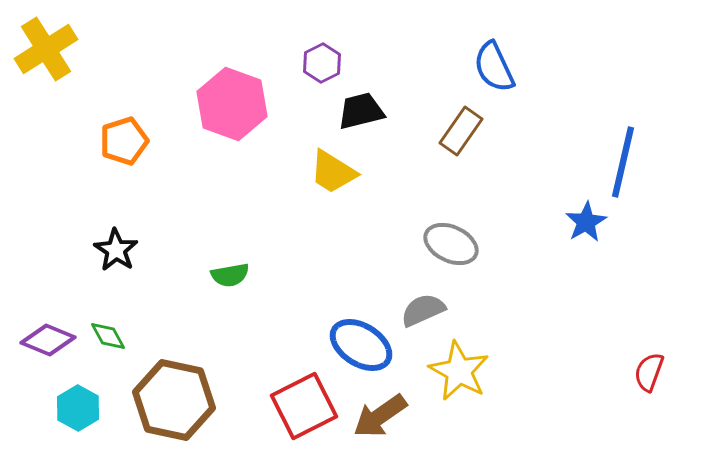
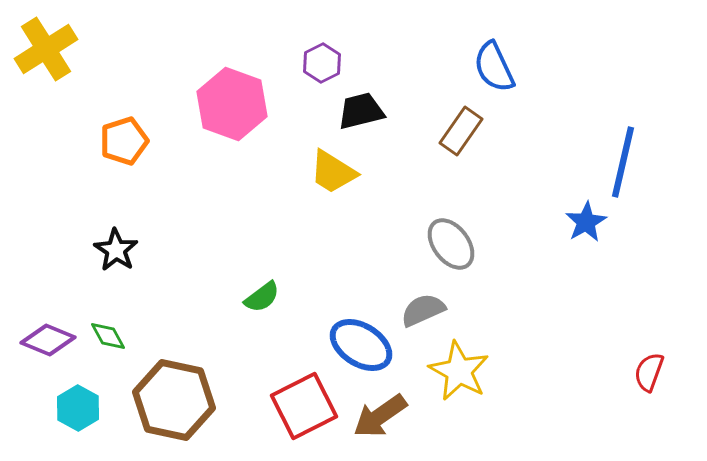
gray ellipse: rotated 28 degrees clockwise
green semicircle: moved 32 px right, 22 px down; rotated 27 degrees counterclockwise
